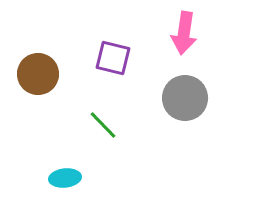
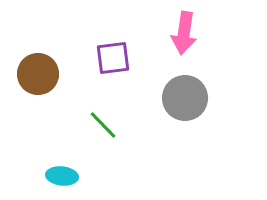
purple square: rotated 21 degrees counterclockwise
cyan ellipse: moved 3 px left, 2 px up; rotated 12 degrees clockwise
